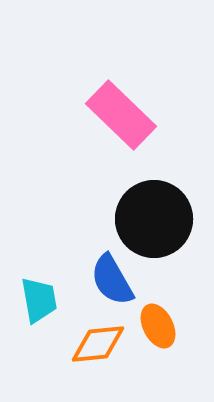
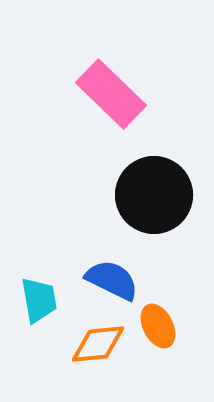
pink rectangle: moved 10 px left, 21 px up
black circle: moved 24 px up
blue semicircle: rotated 146 degrees clockwise
